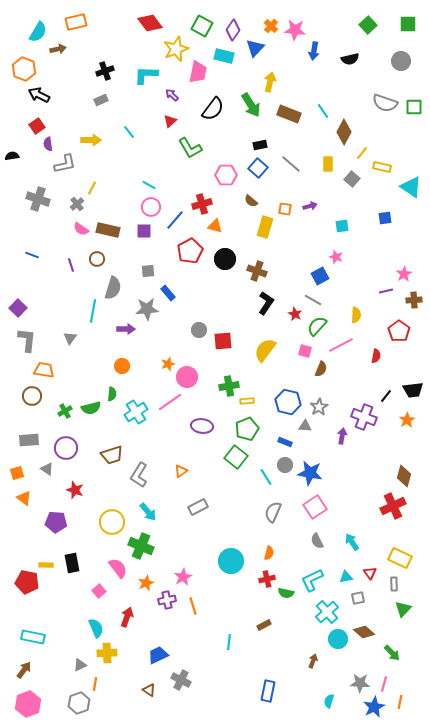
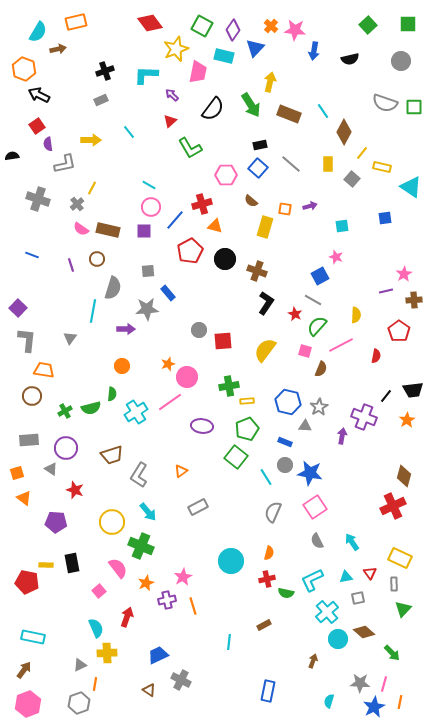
gray triangle at (47, 469): moved 4 px right
